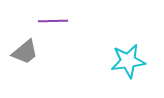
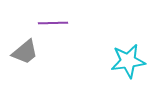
purple line: moved 2 px down
